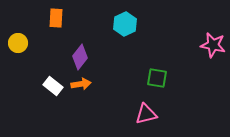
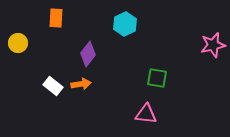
pink star: rotated 25 degrees counterclockwise
purple diamond: moved 8 px right, 3 px up
pink triangle: rotated 20 degrees clockwise
